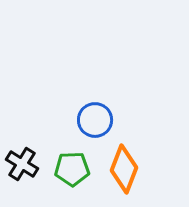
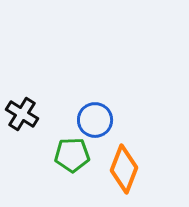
black cross: moved 50 px up
green pentagon: moved 14 px up
